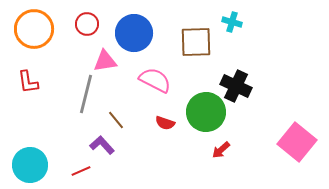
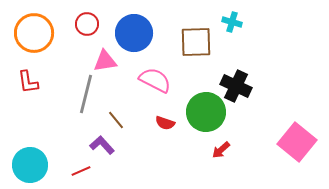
orange circle: moved 4 px down
